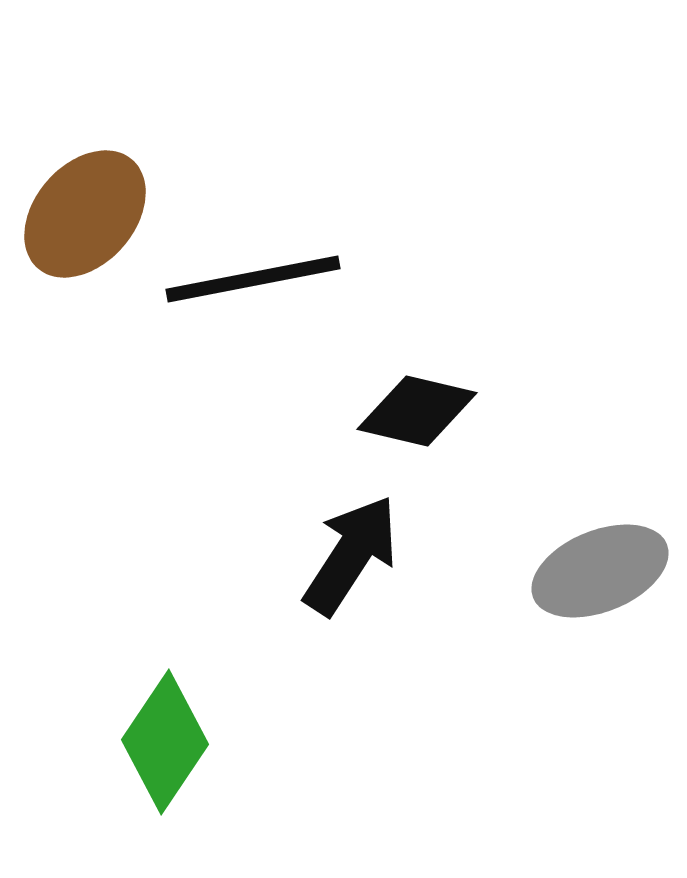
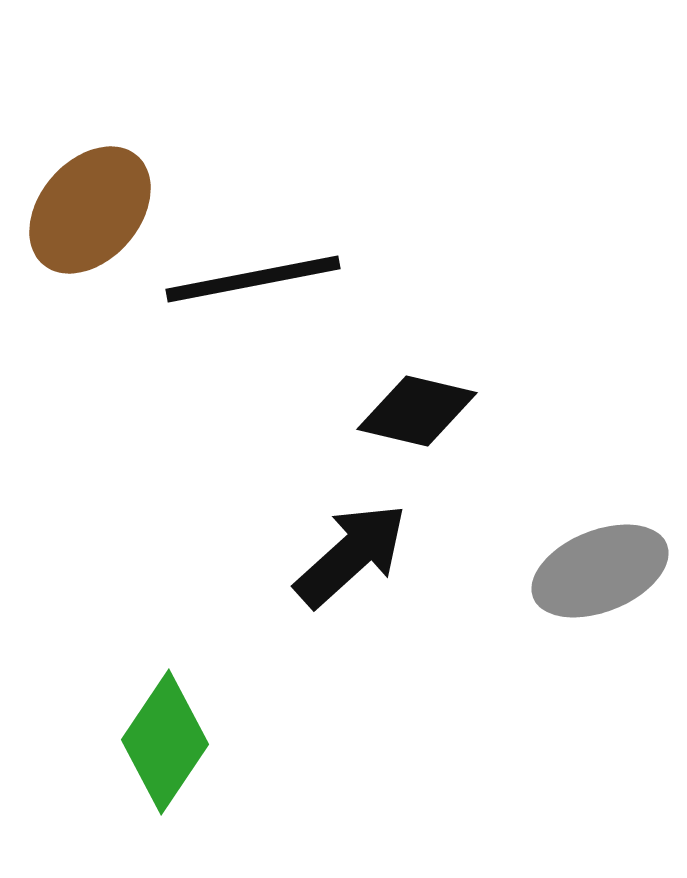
brown ellipse: moved 5 px right, 4 px up
black arrow: rotated 15 degrees clockwise
